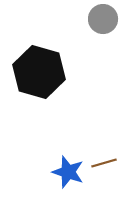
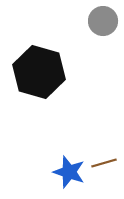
gray circle: moved 2 px down
blue star: moved 1 px right
